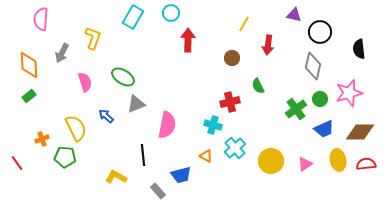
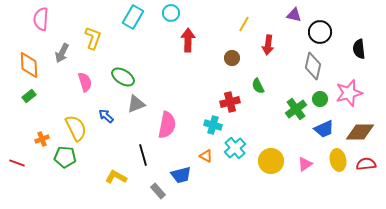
black line at (143, 155): rotated 10 degrees counterclockwise
red line at (17, 163): rotated 35 degrees counterclockwise
